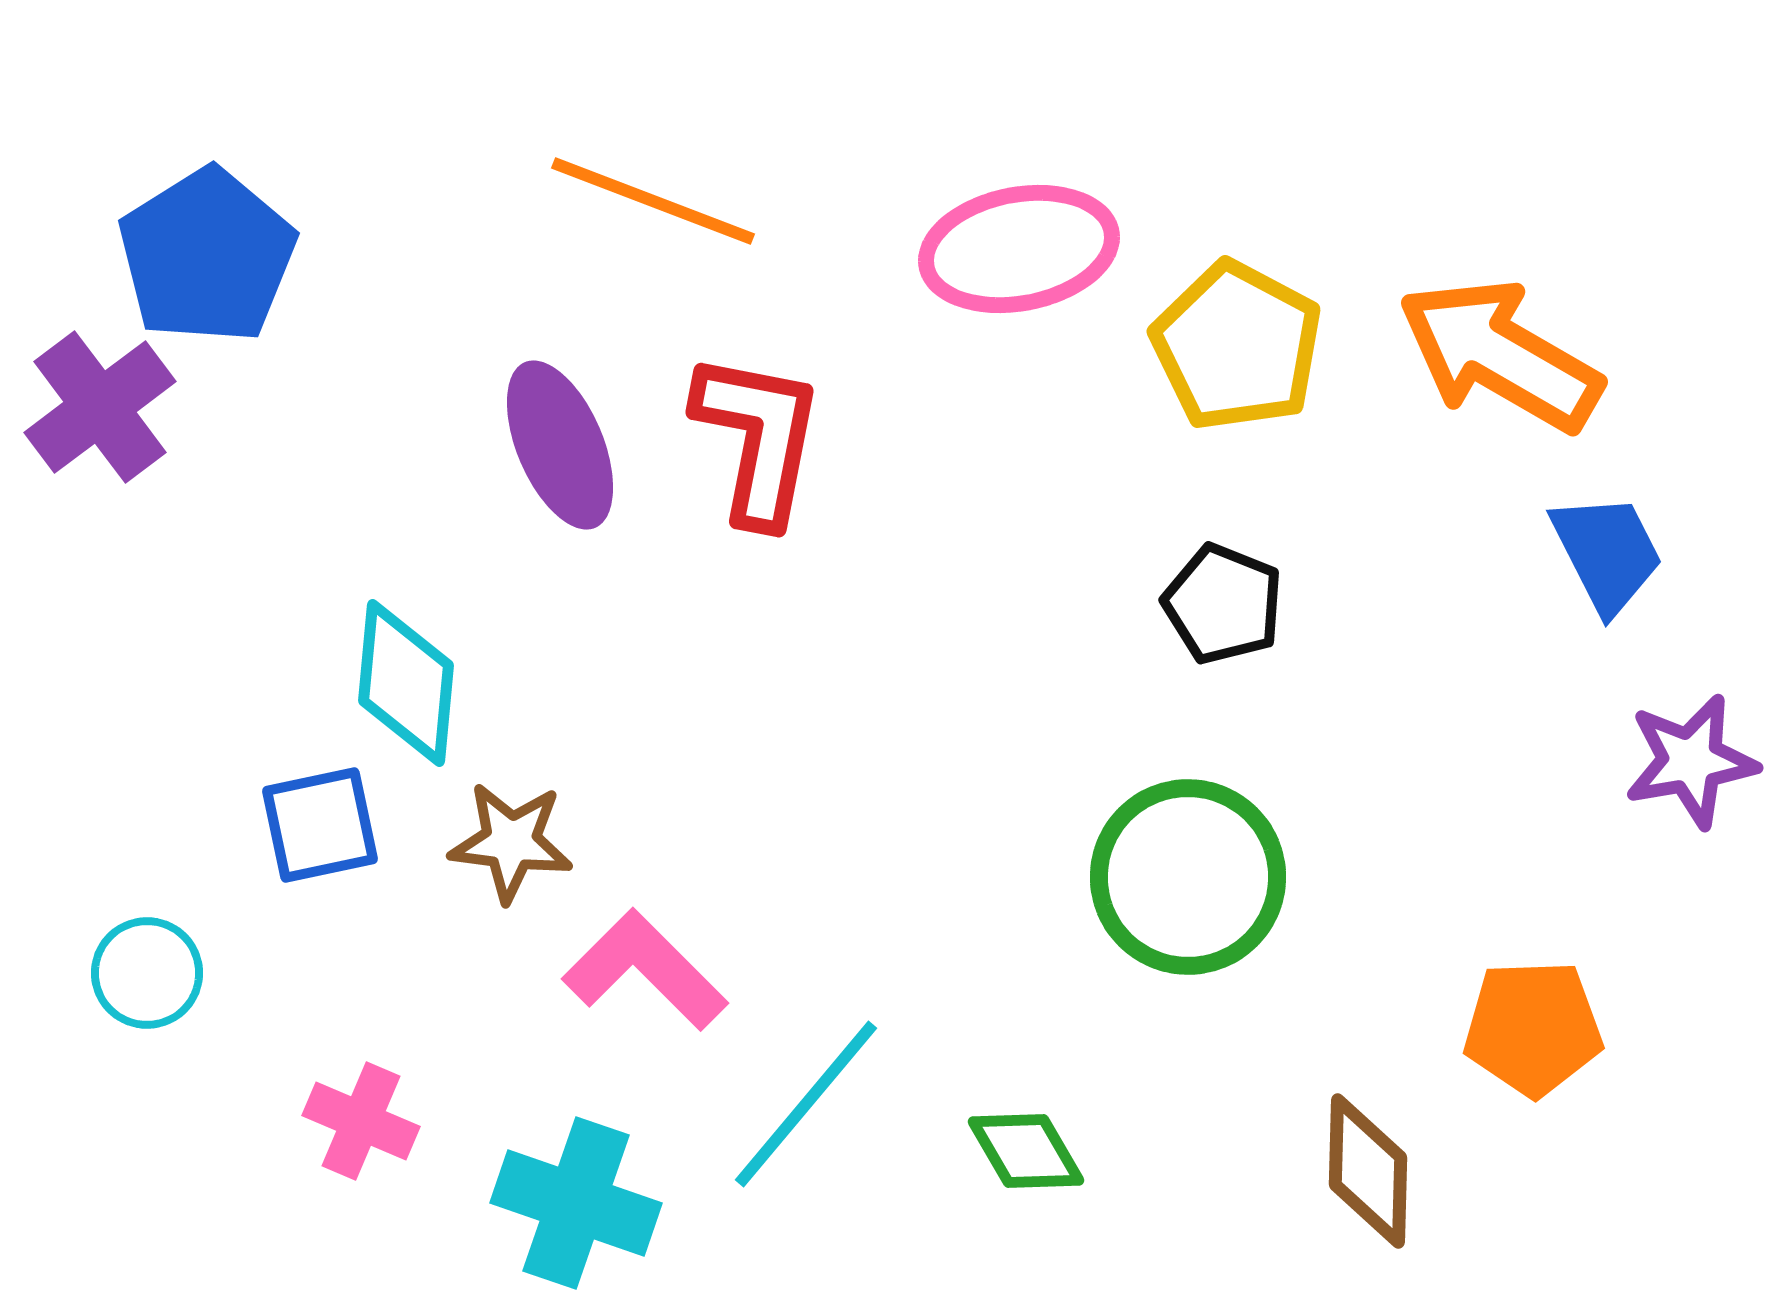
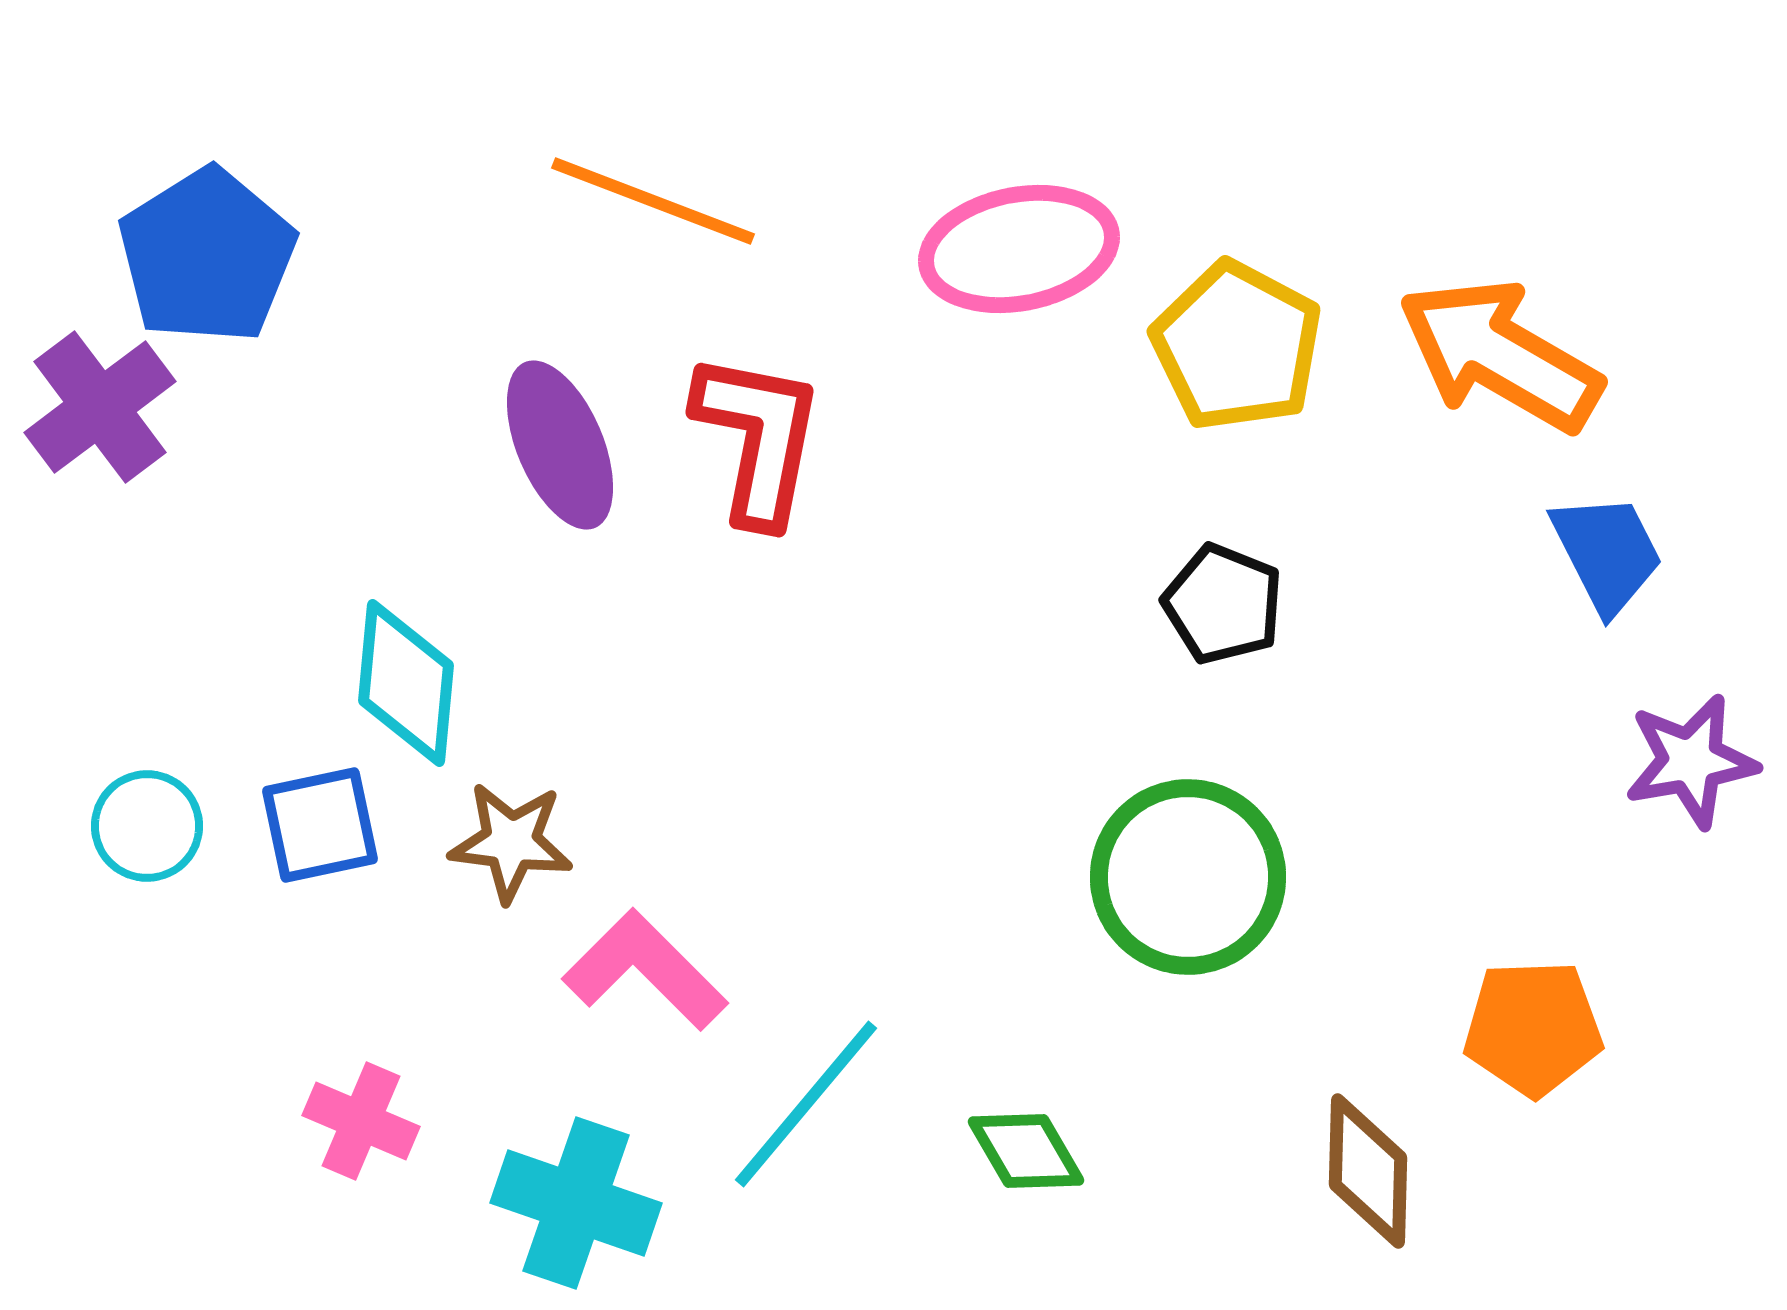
cyan circle: moved 147 px up
